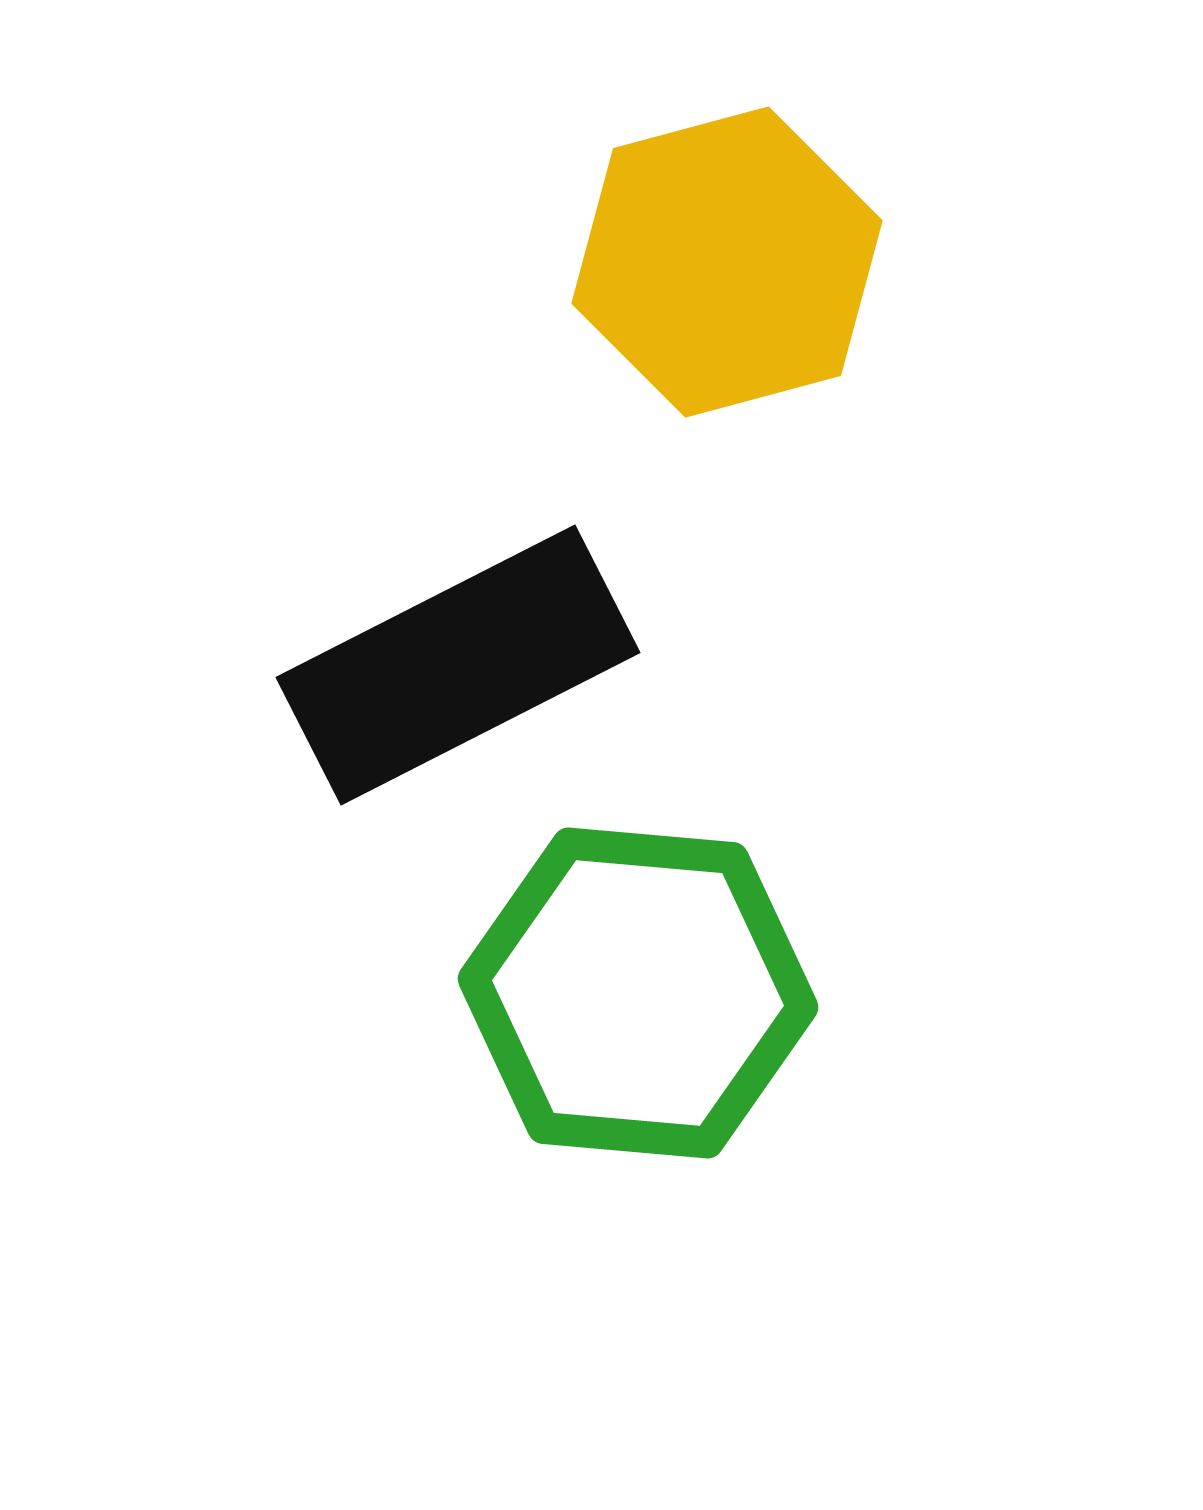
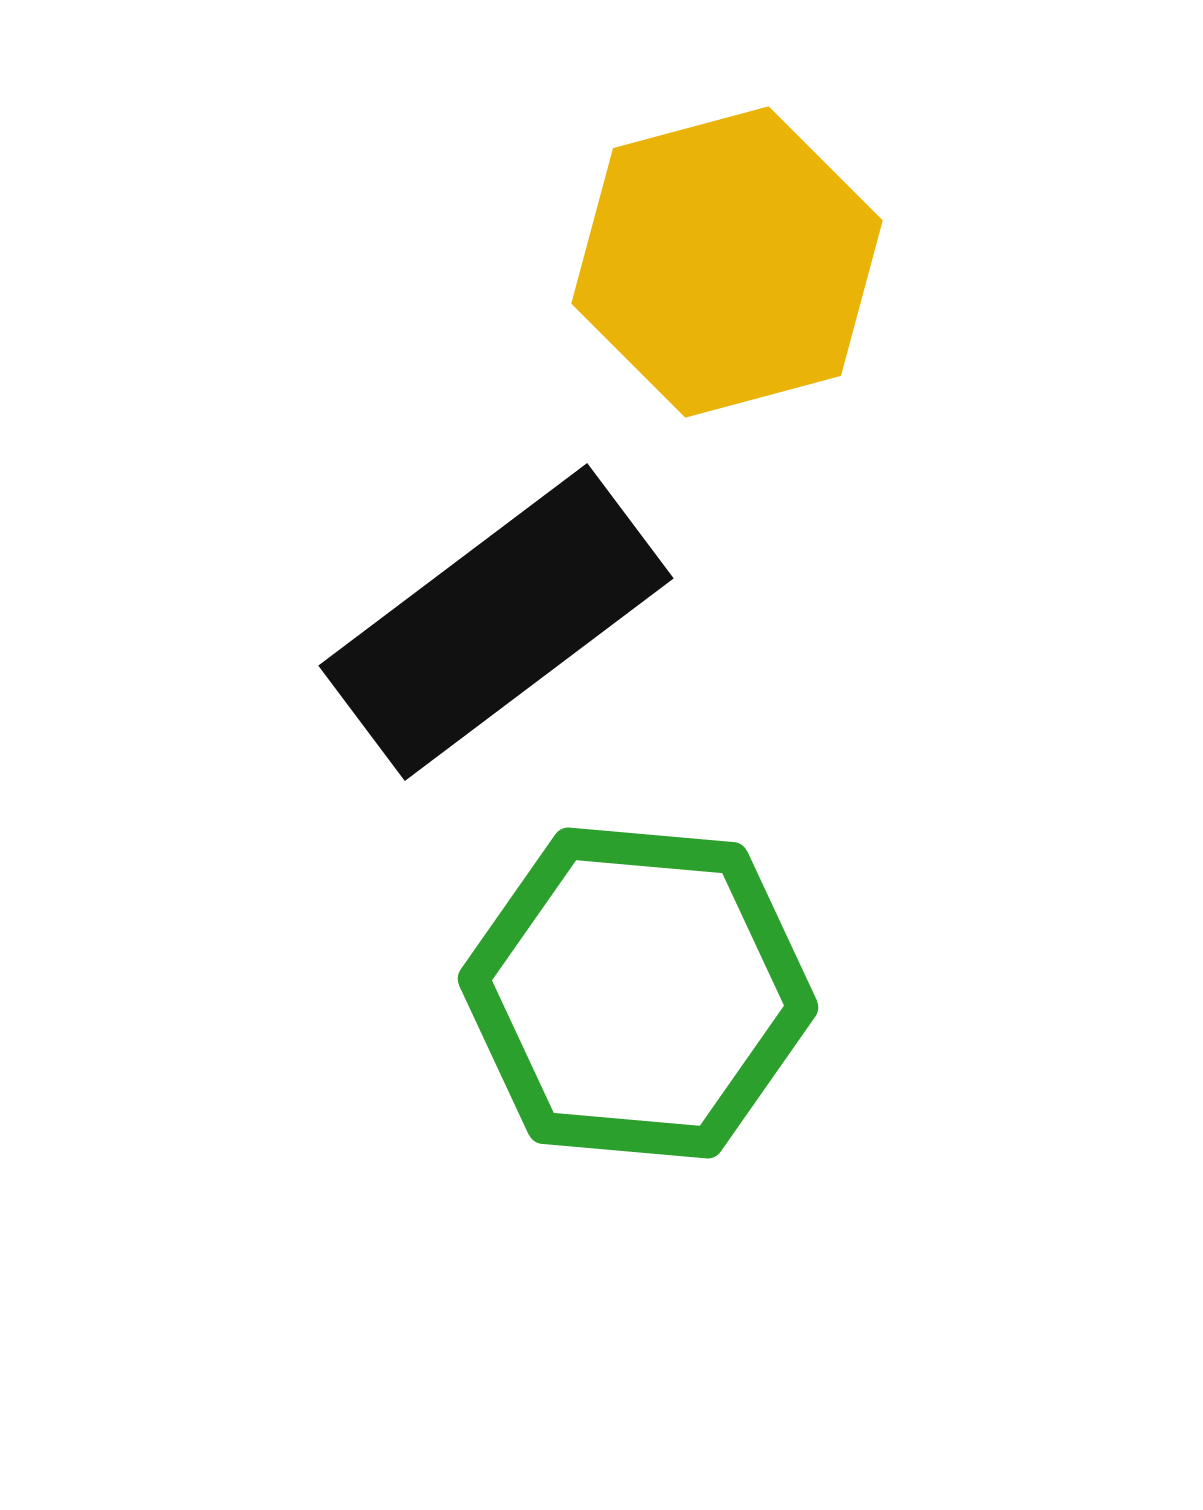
black rectangle: moved 38 px right, 43 px up; rotated 10 degrees counterclockwise
